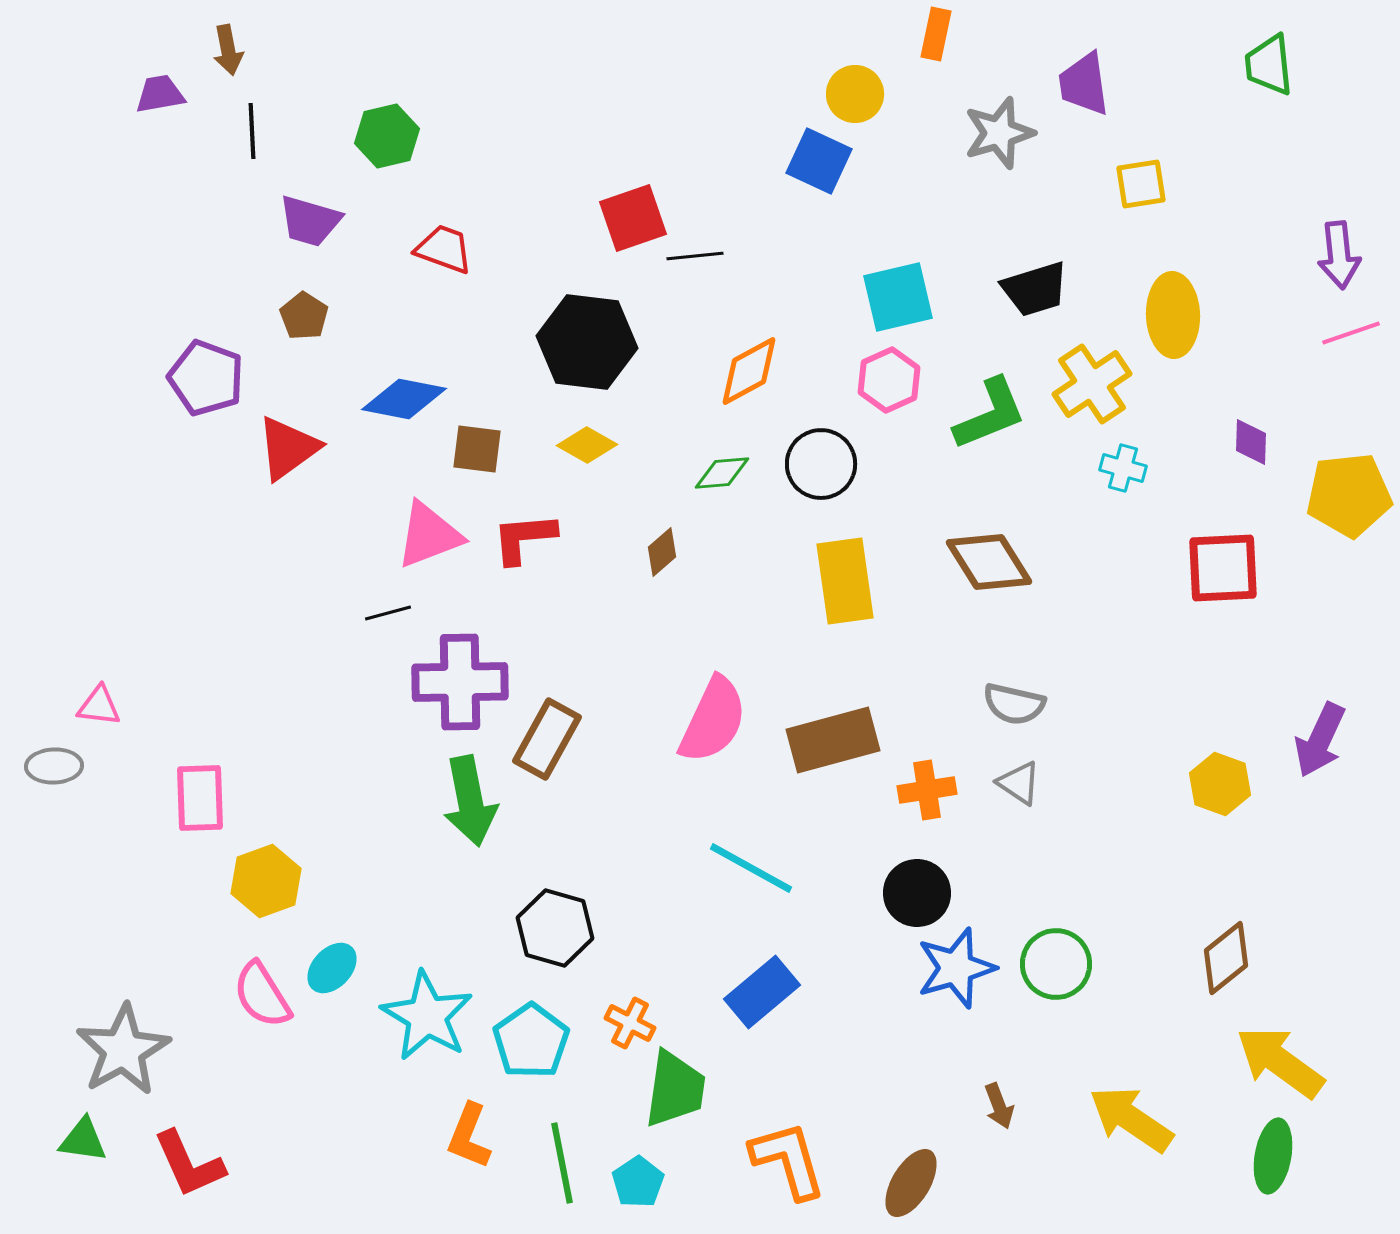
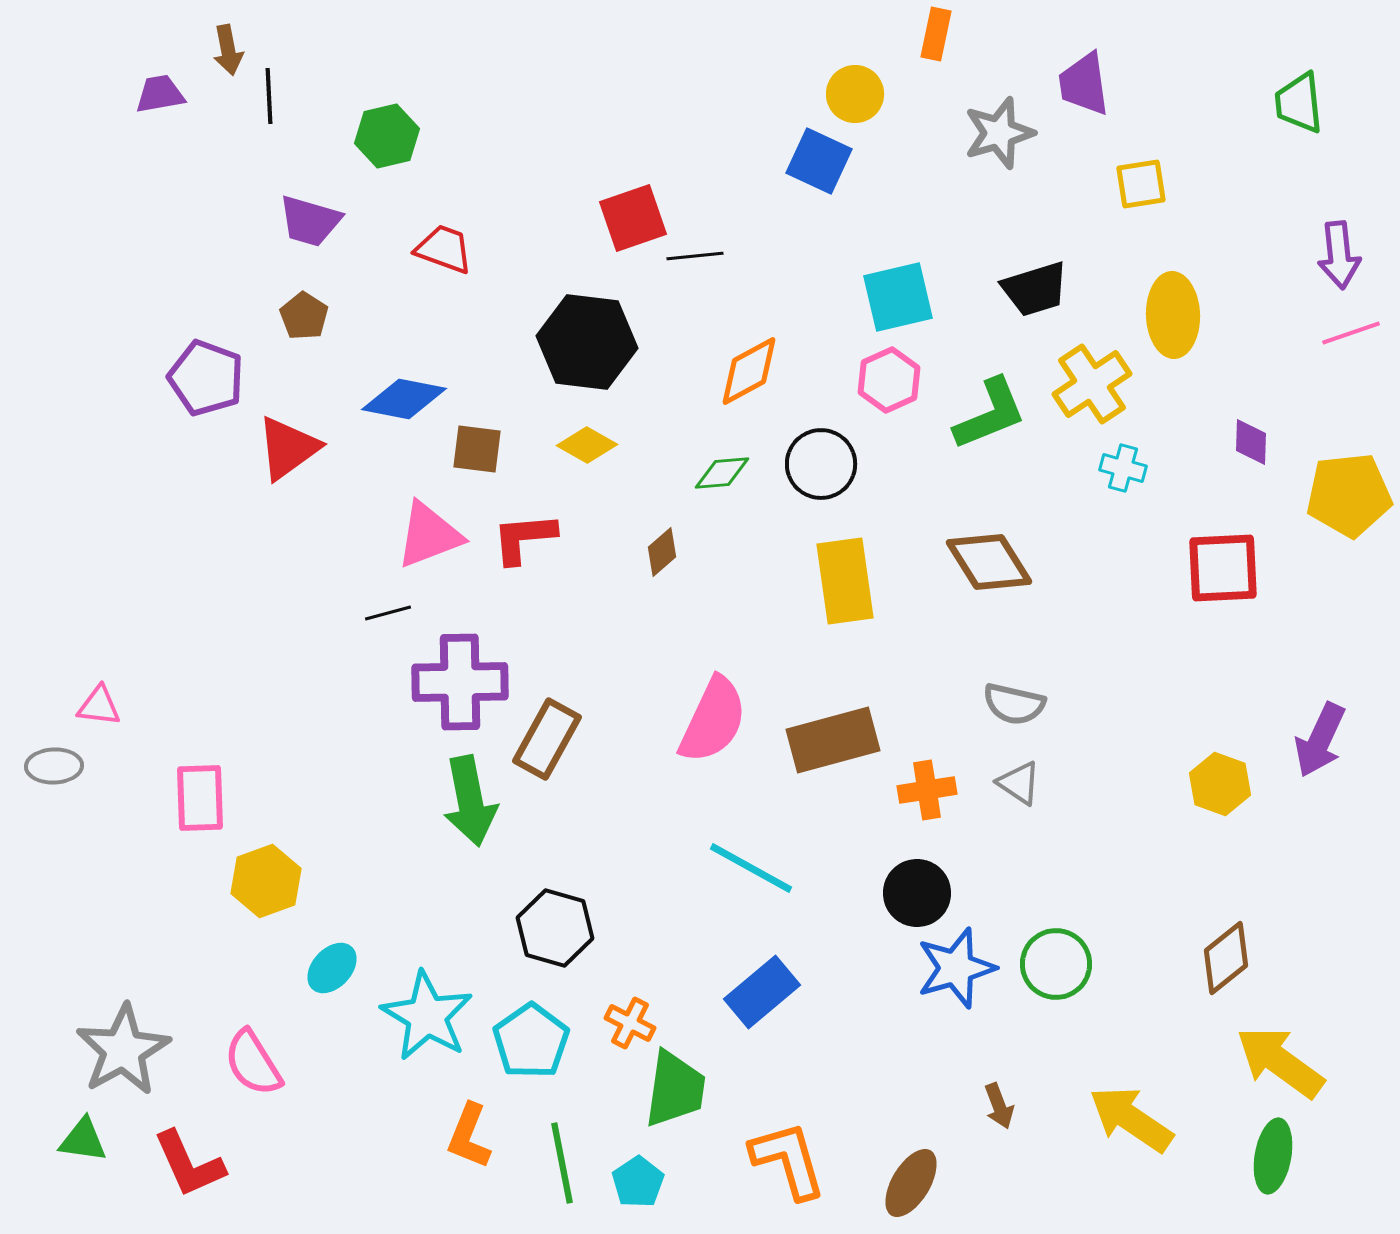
green trapezoid at (1269, 65): moved 30 px right, 38 px down
black line at (252, 131): moved 17 px right, 35 px up
pink semicircle at (262, 995): moved 9 px left, 68 px down
